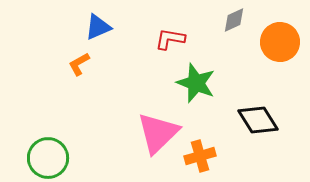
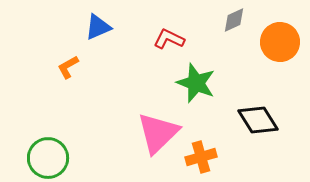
red L-shape: moved 1 px left; rotated 16 degrees clockwise
orange L-shape: moved 11 px left, 3 px down
orange cross: moved 1 px right, 1 px down
